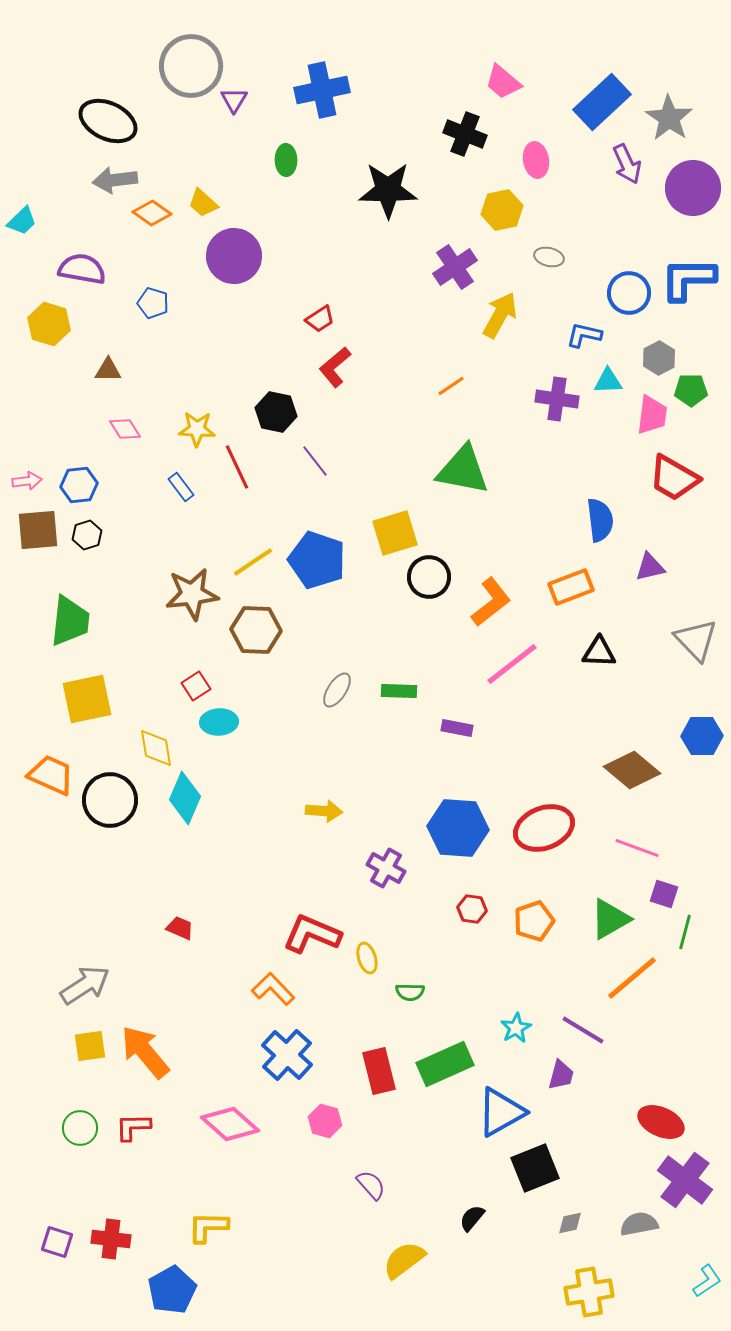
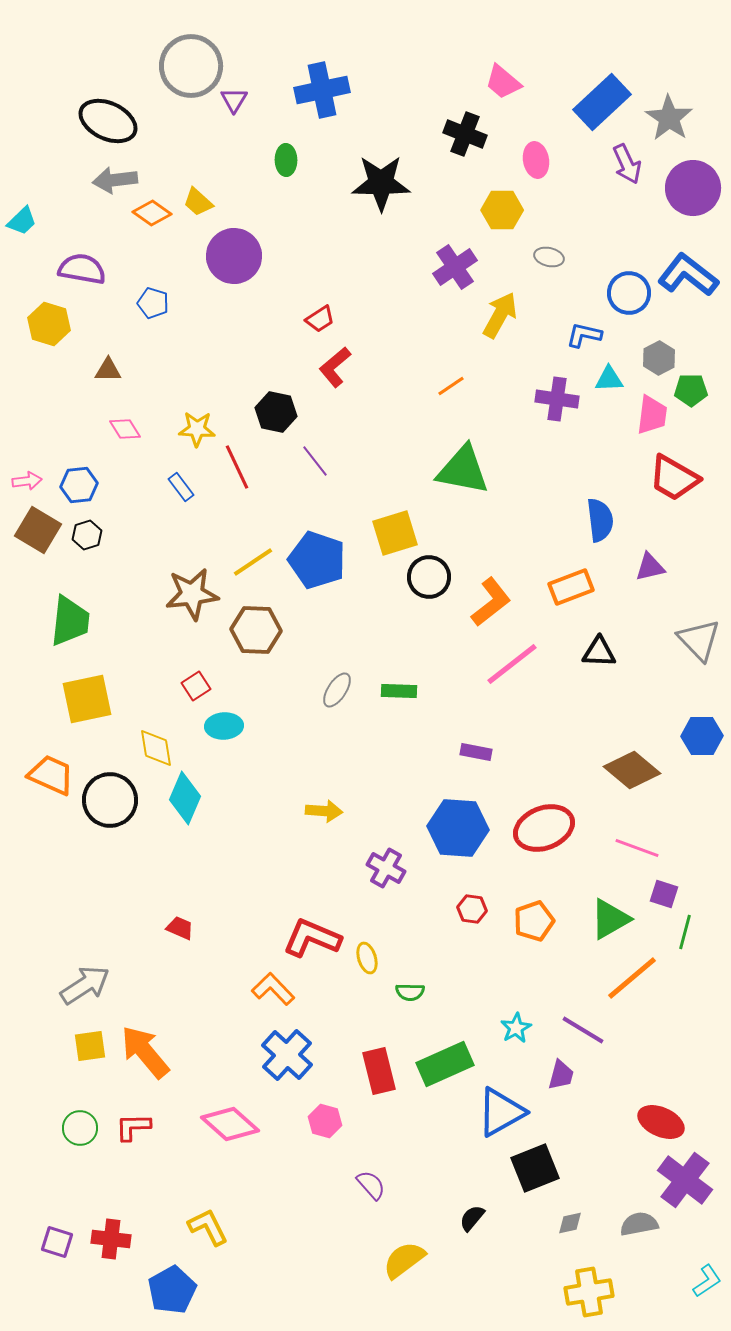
black star at (388, 190): moved 7 px left, 7 px up
yellow trapezoid at (203, 203): moved 5 px left, 1 px up
yellow hexagon at (502, 210): rotated 12 degrees clockwise
blue L-shape at (688, 279): moved 4 px up; rotated 38 degrees clockwise
cyan triangle at (608, 381): moved 1 px right, 2 px up
brown square at (38, 530): rotated 36 degrees clockwise
gray triangle at (696, 640): moved 3 px right
cyan ellipse at (219, 722): moved 5 px right, 4 px down
purple rectangle at (457, 728): moved 19 px right, 24 px down
red L-shape at (312, 934): moved 4 px down
yellow L-shape at (208, 1227): rotated 63 degrees clockwise
